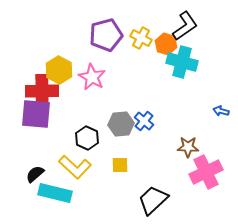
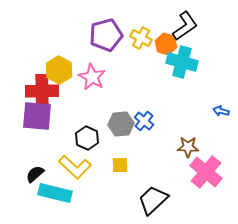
purple square: moved 1 px right, 2 px down
pink cross: rotated 24 degrees counterclockwise
